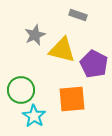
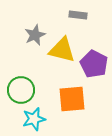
gray rectangle: rotated 12 degrees counterclockwise
cyan star: moved 3 px down; rotated 25 degrees clockwise
